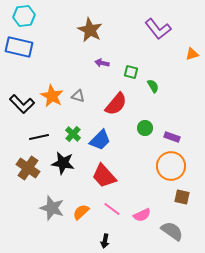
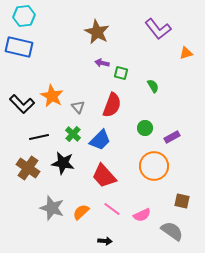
brown star: moved 7 px right, 2 px down
orange triangle: moved 6 px left, 1 px up
green square: moved 10 px left, 1 px down
gray triangle: moved 11 px down; rotated 32 degrees clockwise
red semicircle: moved 4 px left, 1 px down; rotated 20 degrees counterclockwise
purple rectangle: rotated 49 degrees counterclockwise
orange circle: moved 17 px left
brown square: moved 4 px down
black arrow: rotated 96 degrees counterclockwise
